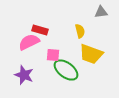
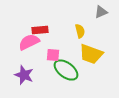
gray triangle: rotated 16 degrees counterclockwise
red rectangle: rotated 21 degrees counterclockwise
